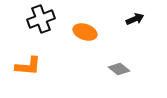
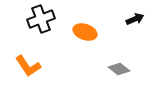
orange L-shape: rotated 52 degrees clockwise
